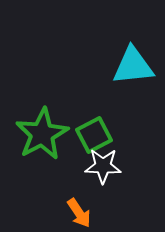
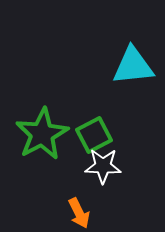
orange arrow: rotated 8 degrees clockwise
